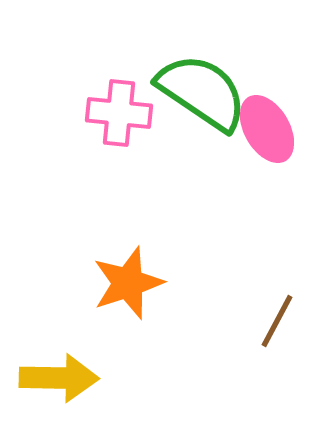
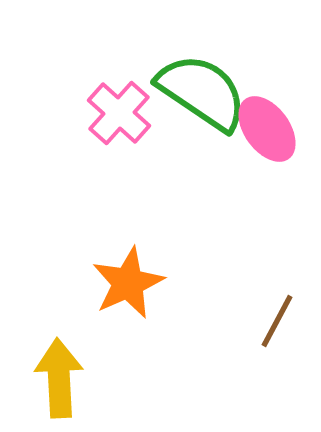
pink cross: rotated 36 degrees clockwise
pink ellipse: rotated 6 degrees counterclockwise
orange star: rotated 6 degrees counterclockwise
yellow arrow: rotated 94 degrees counterclockwise
